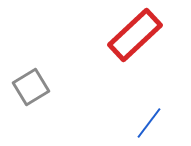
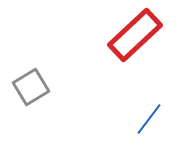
blue line: moved 4 px up
